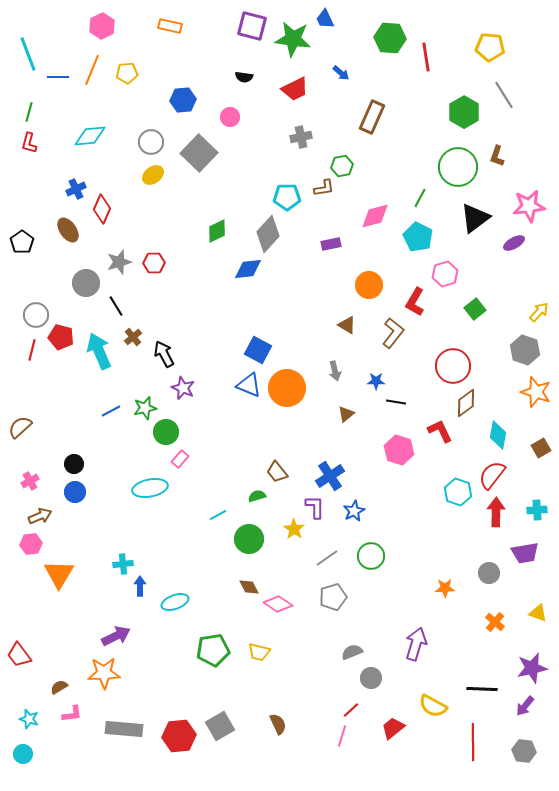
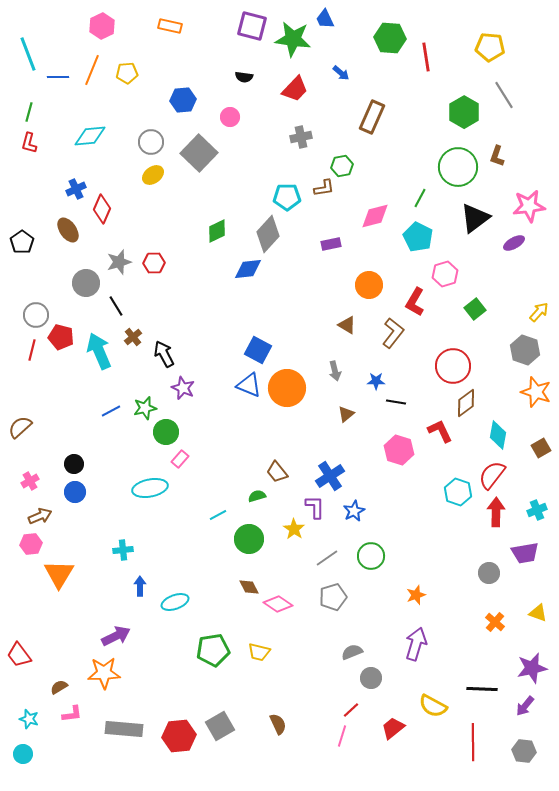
red trapezoid at (295, 89): rotated 20 degrees counterclockwise
cyan cross at (537, 510): rotated 18 degrees counterclockwise
cyan cross at (123, 564): moved 14 px up
orange star at (445, 588): moved 29 px left, 7 px down; rotated 18 degrees counterclockwise
